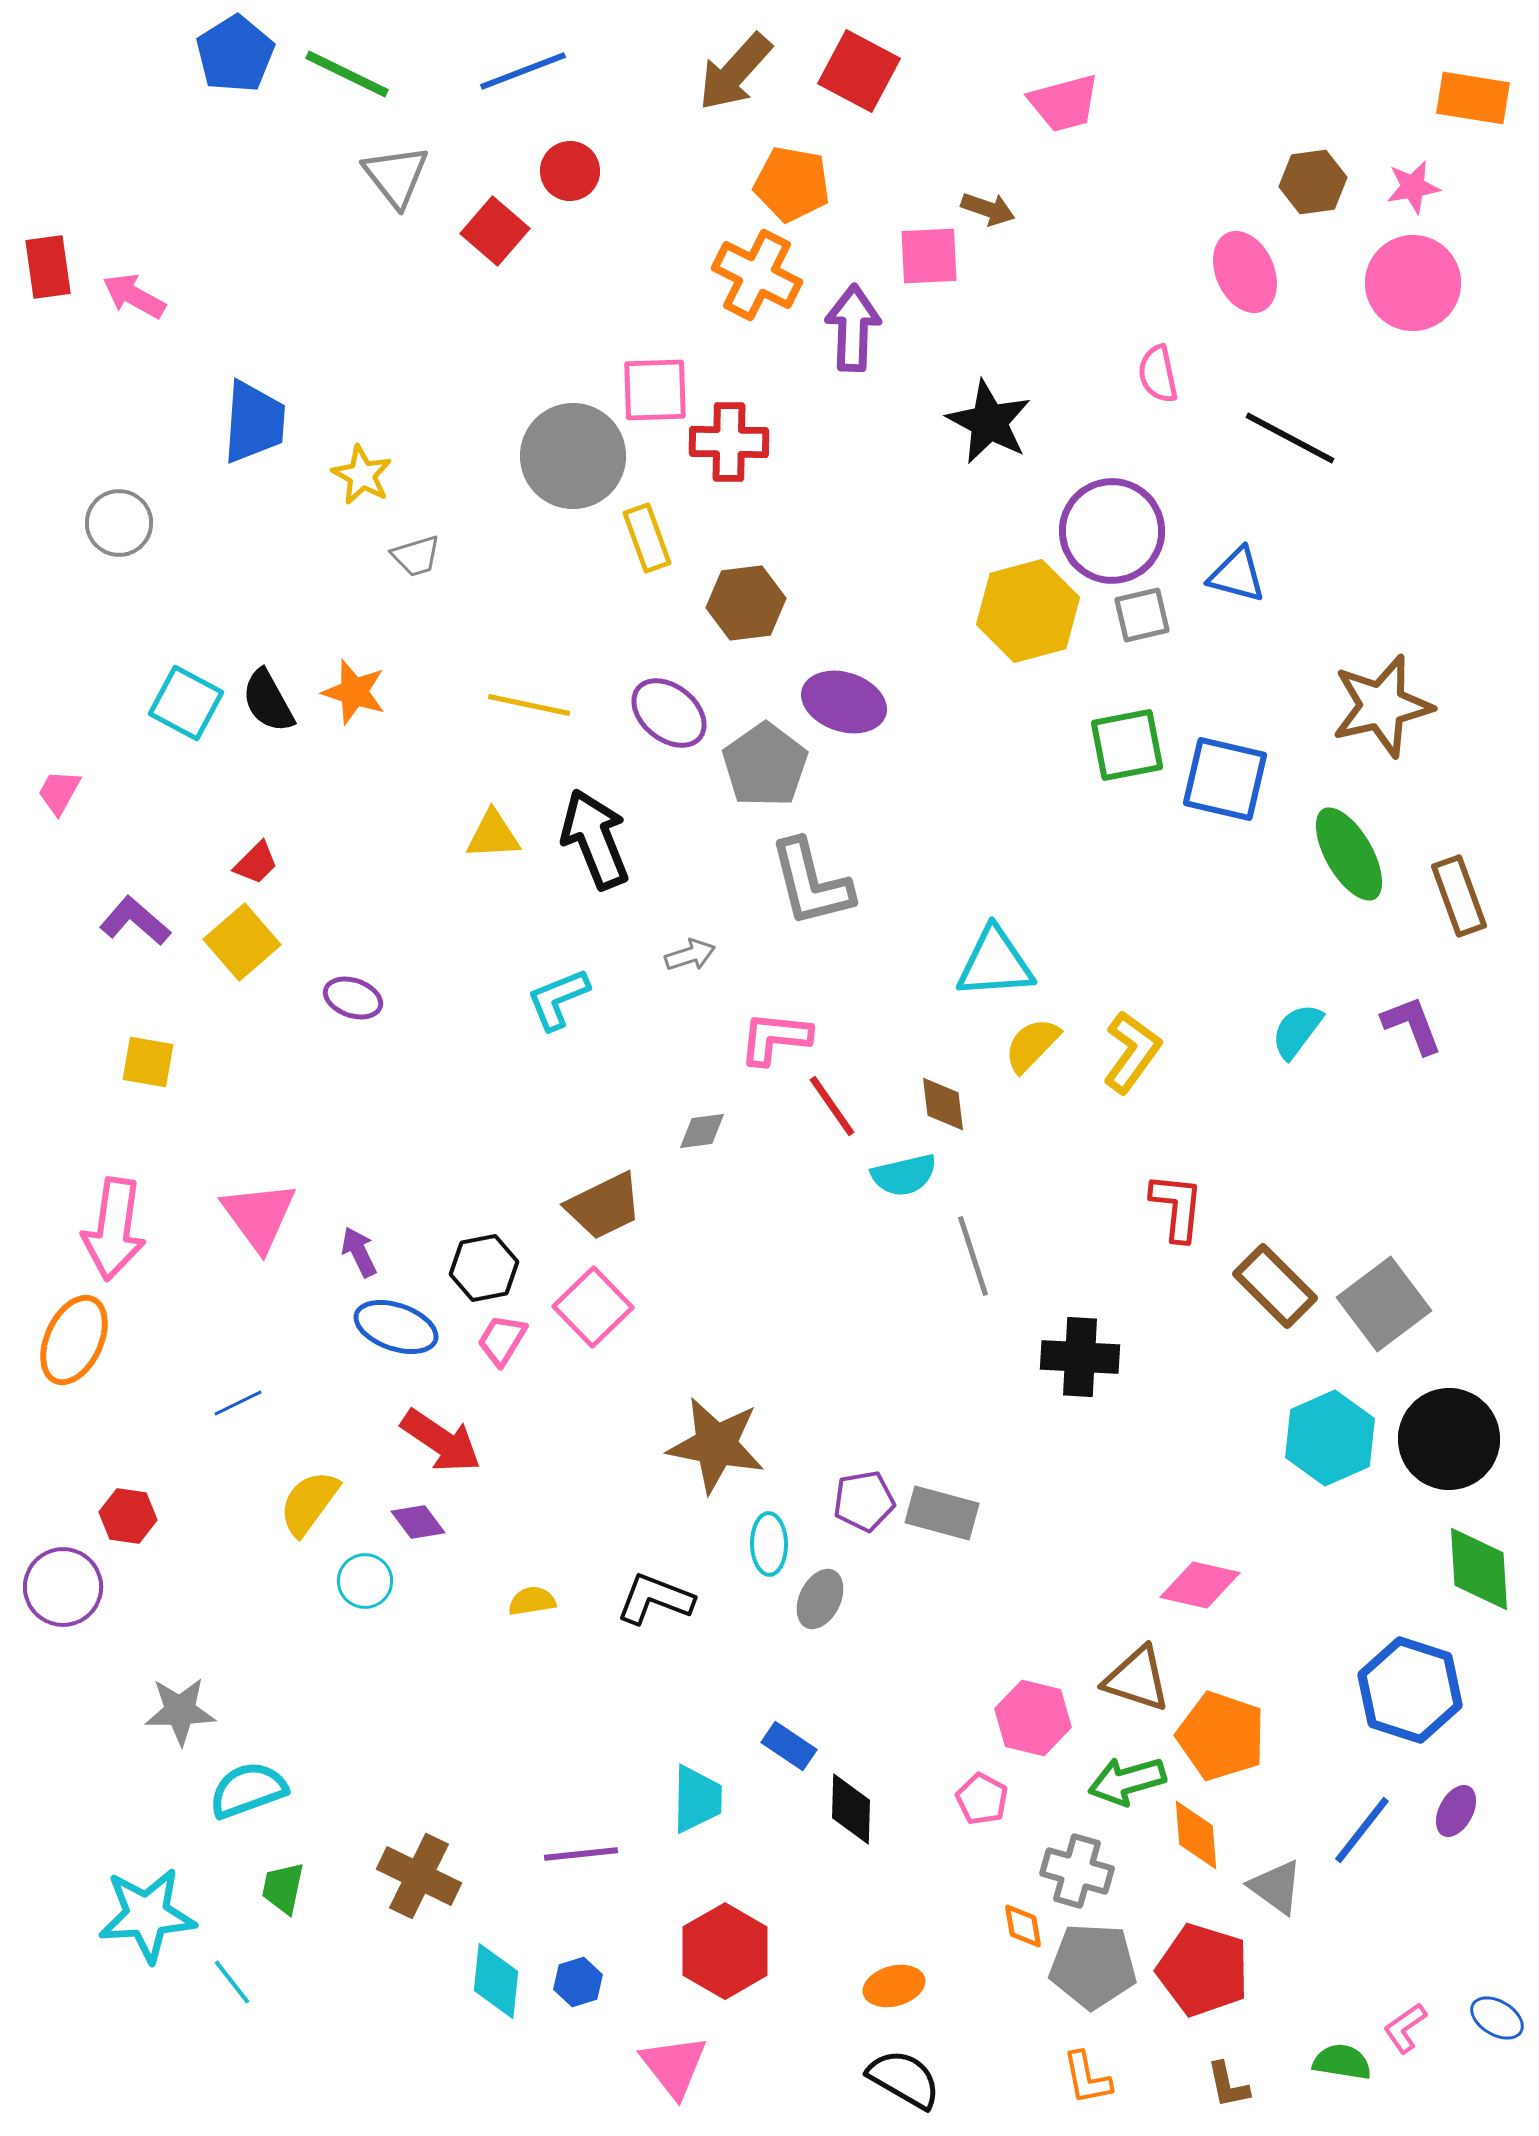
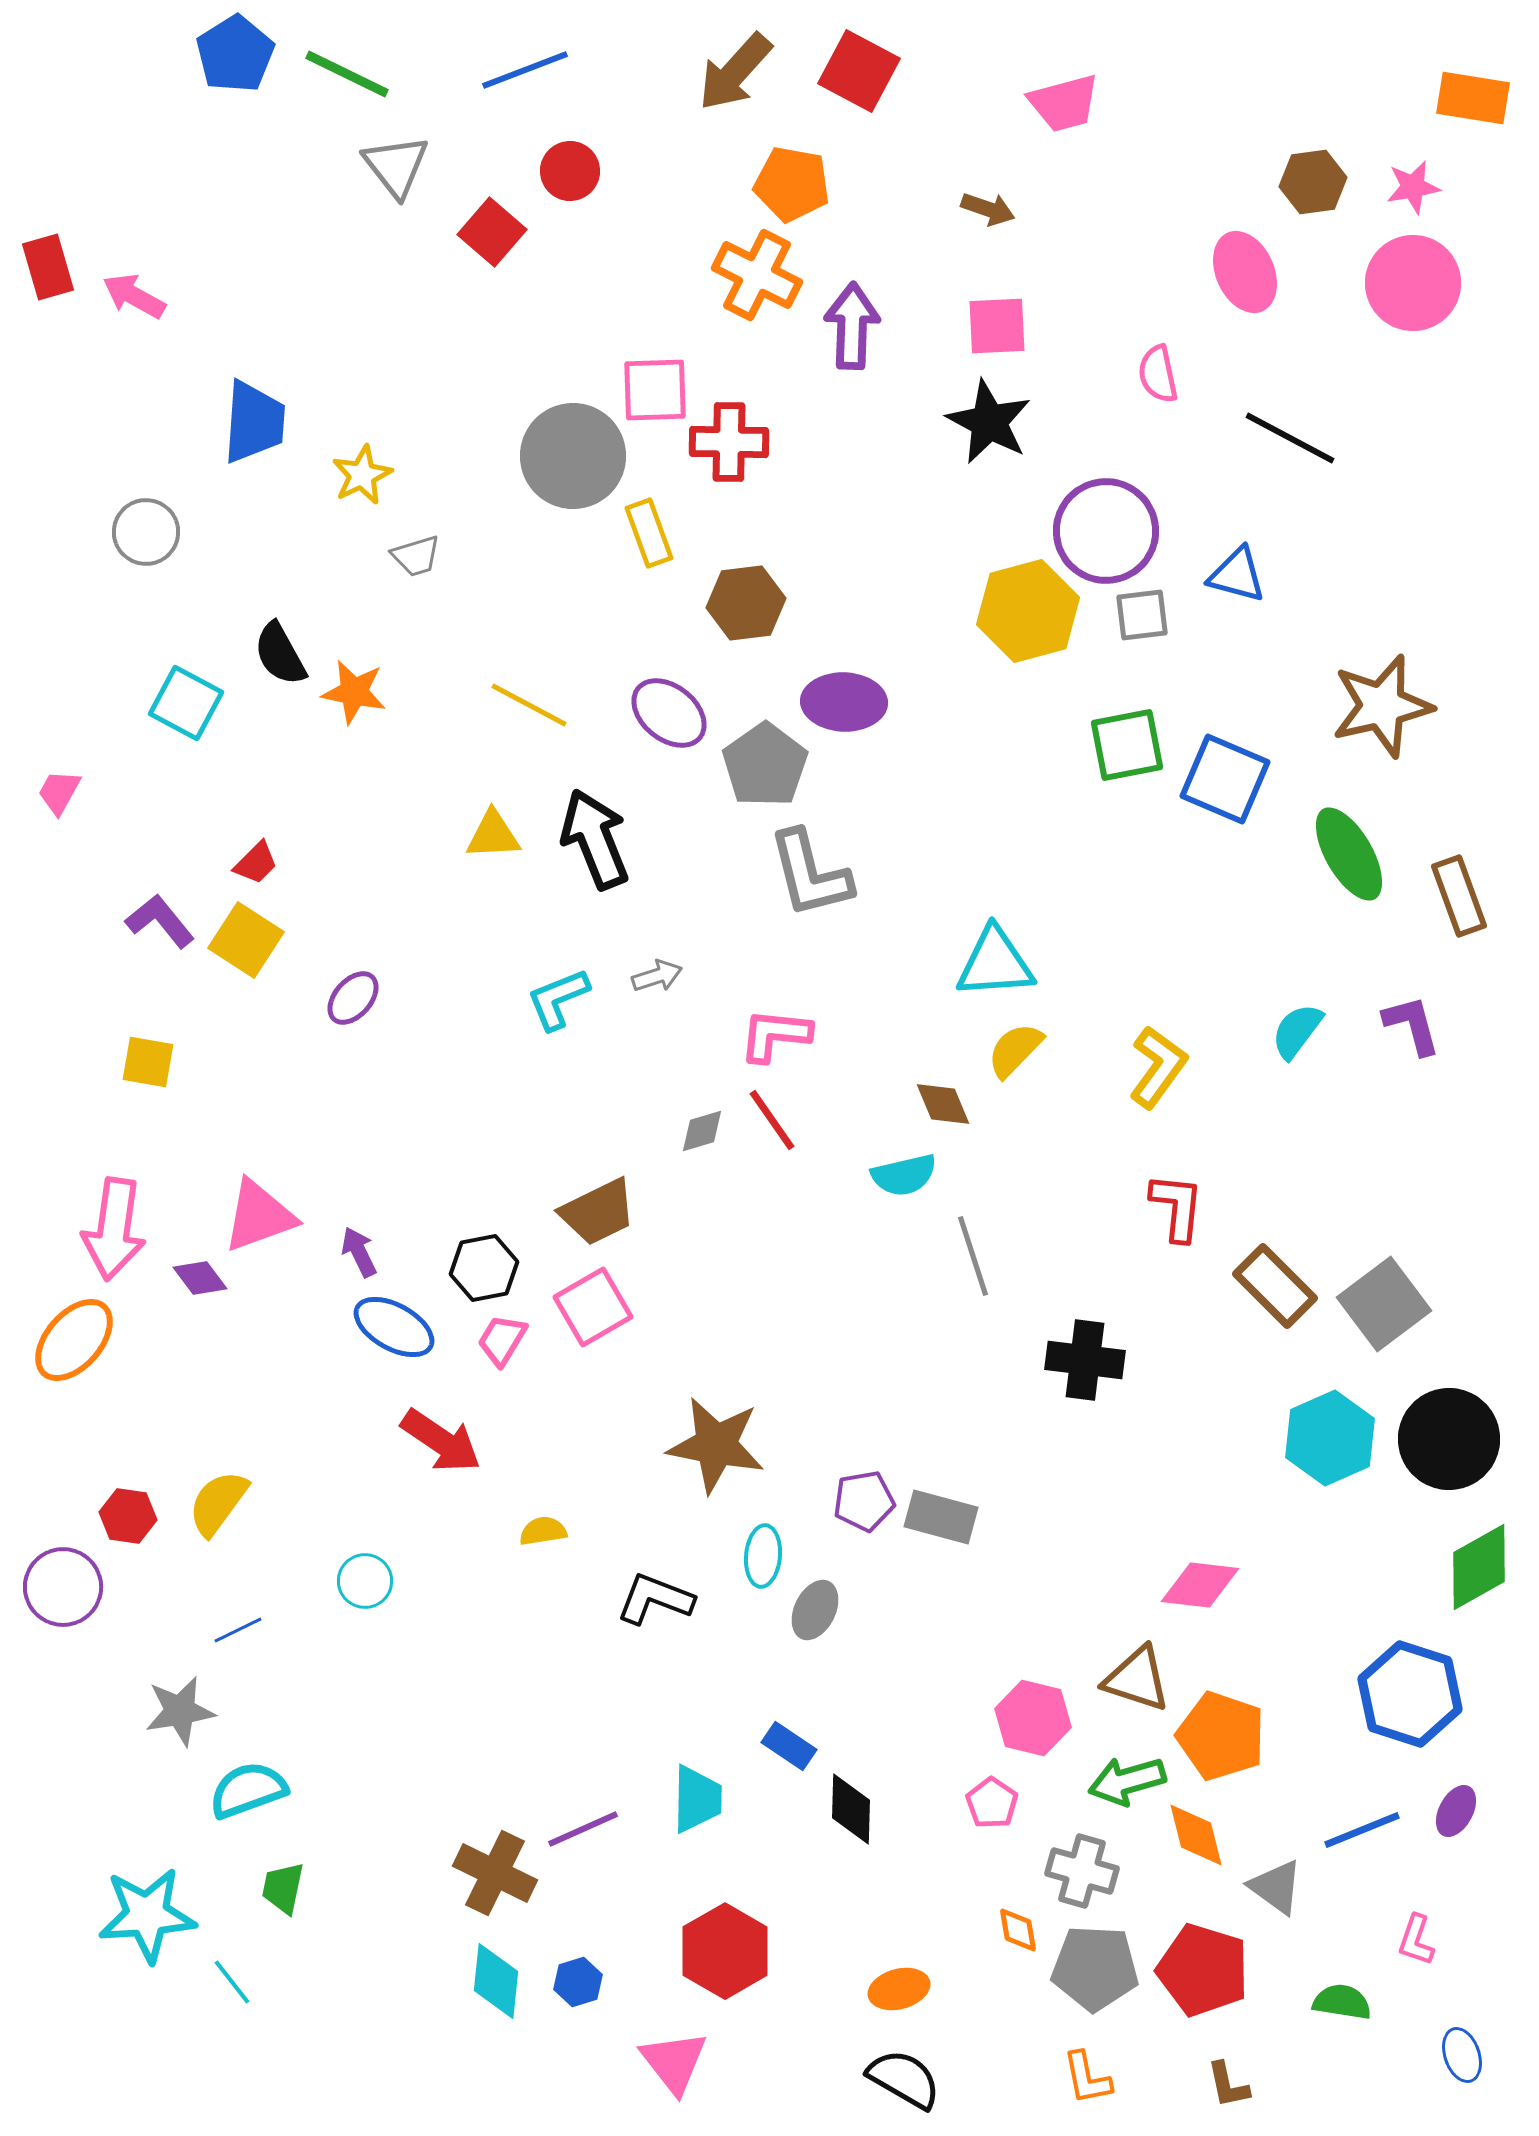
blue line at (523, 71): moved 2 px right, 1 px up
gray triangle at (396, 176): moved 10 px up
red square at (495, 231): moved 3 px left, 1 px down
pink square at (929, 256): moved 68 px right, 70 px down
red rectangle at (48, 267): rotated 8 degrees counterclockwise
purple arrow at (853, 328): moved 1 px left, 2 px up
yellow star at (362, 475): rotated 18 degrees clockwise
gray circle at (119, 523): moved 27 px right, 9 px down
purple circle at (1112, 531): moved 6 px left
yellow rectangle at (647, 538): moved 2 px right, 5 px up
gray square at (1142, 615): rotated 6 degrees clockwise
orange star at (354, 692): rotated 6 degrees counterclockwise
black semicircle at (268, 701): moved 12 px right, 47 px up
purple ellipse at (844, 702): rotated 16 degrees counterclockwise
yellow line at (529, 705): rotated 16 degrees clockwise
blue square at (1225, 779): rotated 10 degrees clockwise
gray L-shape at (811, 883): moved 1 px left, 9 px up
purple L-shape at (135, 921): moved 25 px right; rotated 10 degrees clockwise
yellow square at (242, 942): moved 4 px right, 2 px up; rotated 16 degrees counterclockwise
gray arrow at (690, 955): moved 33 px left, 21 px down
purple ellipse at (353, 998): rotated 68 degrees counterclockwise
purple L-shape at (1412, 1025): rotated 6 degrees clockwise
pink L-shape at (775, 1038): moved 3 px up
yellow semicircle at (1032, 1045): moved 17 px left, 5 px down
yellow L-shape at (1132, 1052): moved 26 px right, 15 px down
brown diamond at (943, 1104): rotated 16 degrees counterclockwise
red line at (832, 1106): moved 60 px left, 14 px down
gray diamond at (702, 1131): rotated 9 degrees counterclockwise
brown trapezoid at (604, 1206): moved 6 px left, 6 px down
pink triangle at (259, 1216): rotated 46 degrees clockwise
pink square at (593, 1307): rotated 14 degrees clockwise
blue ellipse at (396, 1327): moved 2 px left; rotated 10 degrees clockwise
orange ellipse at (74, 1340): rotated 16 degrees clockwise
black cross at (1080, 1357): moved 5 px right, 3 px down; rotated 4 degrees clockwise
blue line at (238, 1403): moved 227 px down
yellow semicircle at (309, 1503): moved 91 px left
gray rectangle at (942, 1513): moved 1 px left, 4 px down
purple diamond at (418, 1522): moved 218 px left, 244 px up
cyan ellipse at (769, 1544): moved 6 px left, 12 px down; rotated 6 degrees clockwise
green diamond at (1479, 1569): moved 2 px up; rotated 64 degrees clockwise
pink diamond at (1200, 1585): rotated 6 degrees counterclockwise
gray ellipse at (820, 1599): moved 5 px left, 11 px down
yellow semicircle at (532, 1601): moved 11 px right, 70 px up
blue hexagon at (1410, 1690): moved 4 px down
gray star at (180, 1711): rotated 8 degrees counterclockwise
pink pentagon at (982, 1799): moved 10 px right, 4 px down; rotated 6 degrees clockwise
blue line at (1362, 1830): rotated 30 degrees clockwise
orange diamond at (1196, 1835): rotated 10 degrees counterclockwise
purple line at (581, 1854): moved 2 px right, 25 px up; rotated 18 degrees counterclockwise
gray cross at (1077, 1871): moved 5 px right
brown cross at (419, 1876): moved 76 px right, 3 px up
orange diamond at (1023, 1926): moved 5 px left, 4 px down
gray pentagon at (1093, 1966): moved 2 px right, 2 px down
orange ellipse at (894, 1986): moved 5 px right, 3 px down
blue ellipse at (1497, 2018): moved 35 px left, 37 px down; rotated 40 degrees clockwise
pink L-shape at (1405, 2028): moved 11 px right, 88 px up; rotated 36 degrees counterclockwise
green semicircle at (1342, 2062): moved 60 px up
pink triangle at (674, 2066): moved 4 px up
